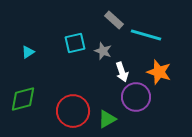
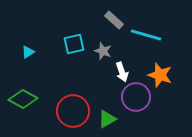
cyan square: moved 1 px left, 1 px down
orange star: moved 1 px right, 3 px down
green diamond: rotated 44 degrees clockwise
